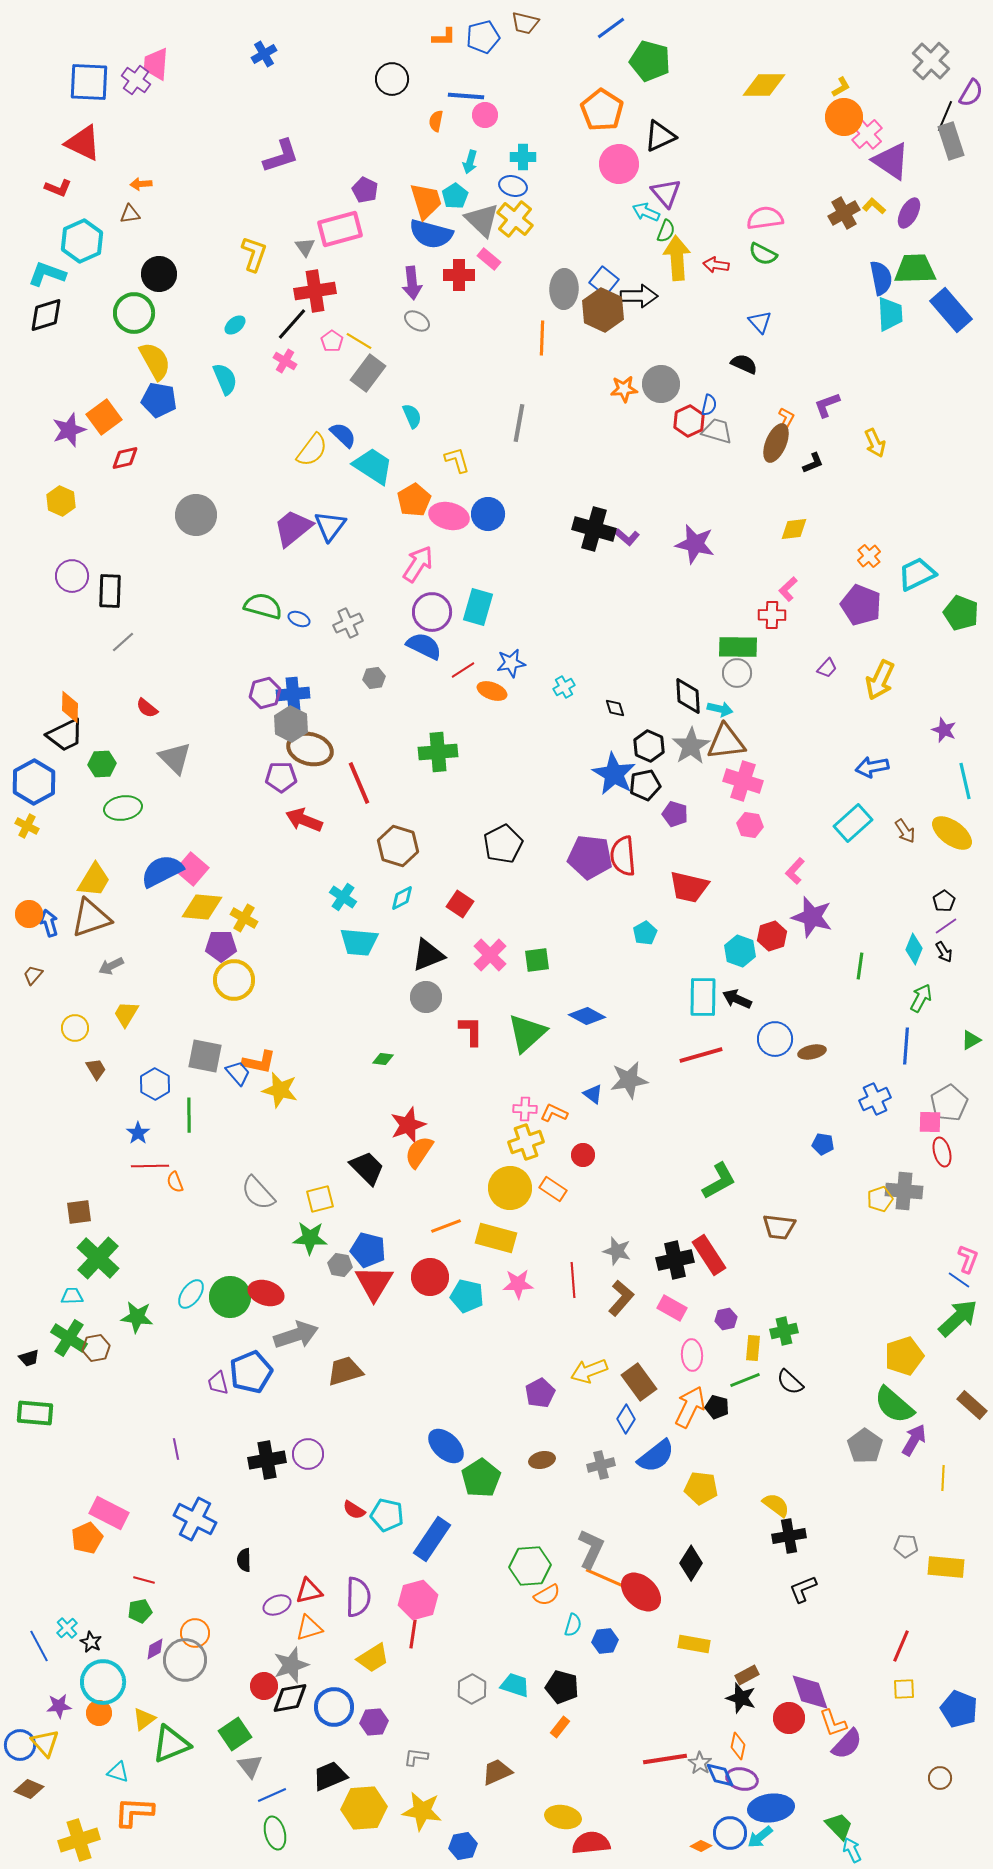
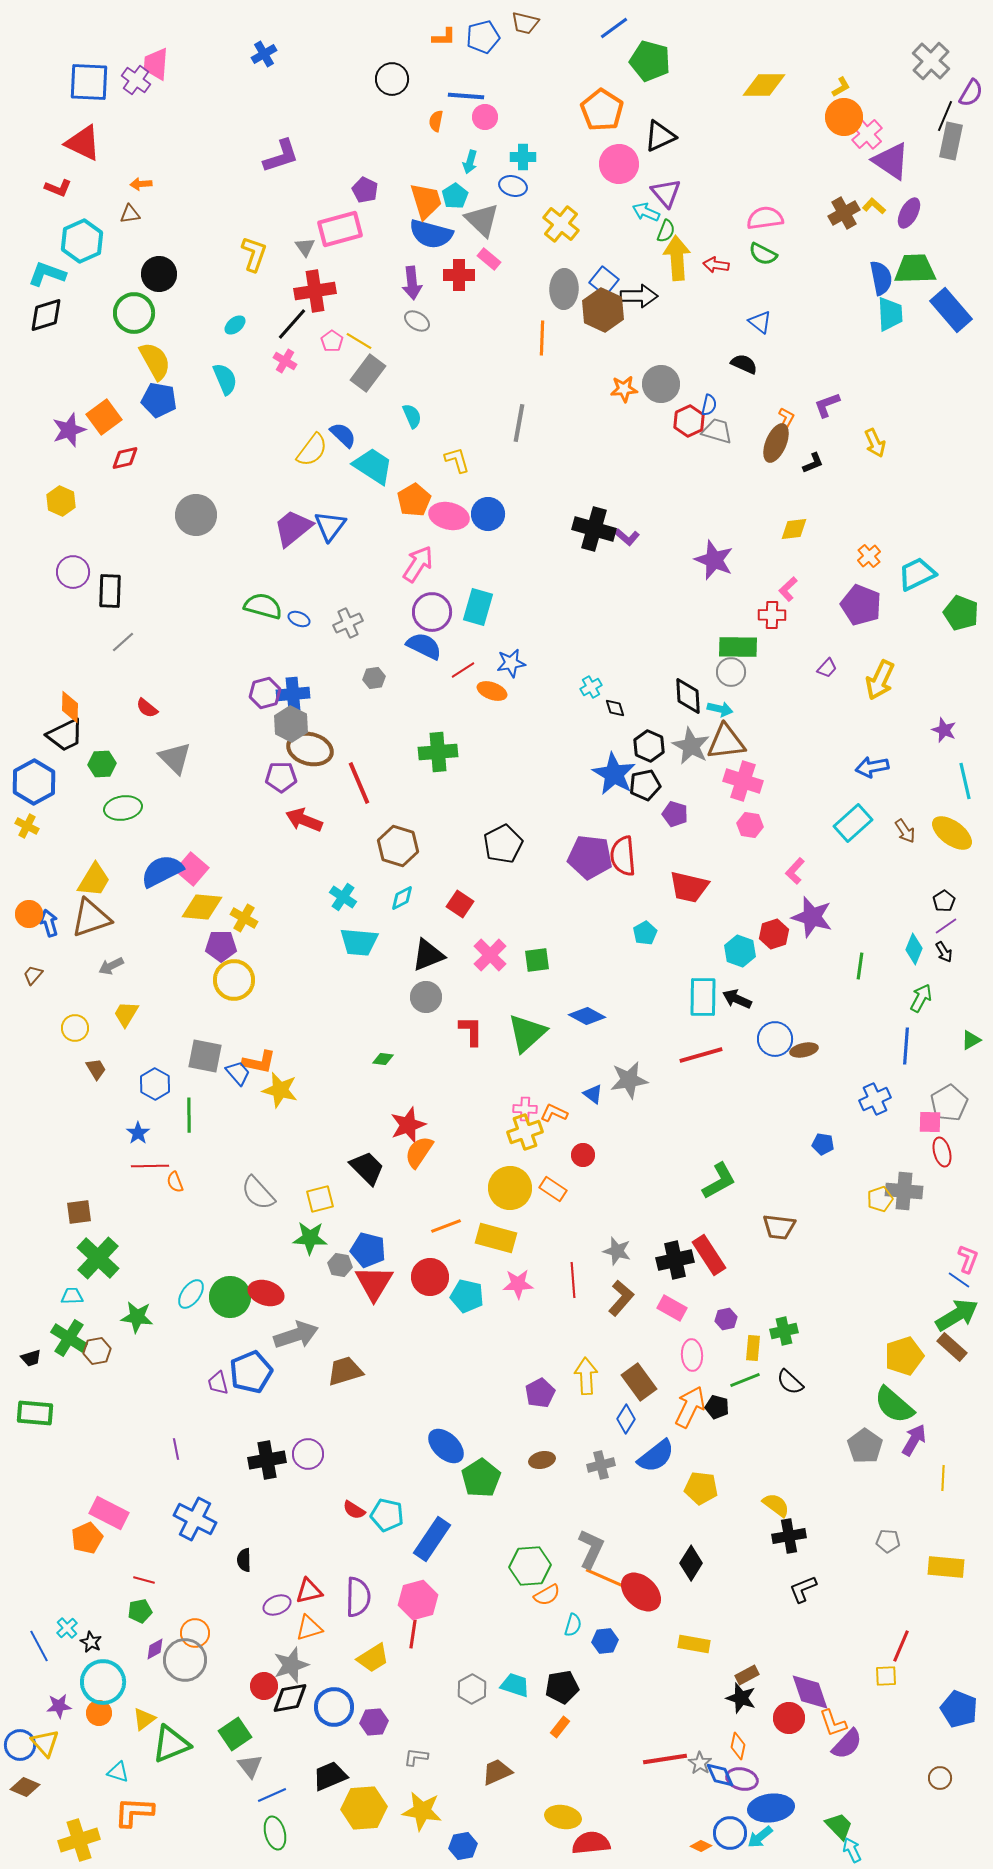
blue line at (611, 28): moved 3 px right
pink circle at (485, 115): moved 2 px down
gray rectangle at (951, 141): rotated 30 degrees clockwise
yellow cross at (515, 219): moved 46 px right, 5 px down
blue triangle at (760, 322): rotated 10 degrees counterclockwise
purple star at (695, 544): moved 19 px right, 16 px down; rotated 9 degrees clockwise
purple circle at (72, 576): moved 1 px right, 4 px up
gray circle at (737, 673): moved 6 px left, 1 px up
cyan cross at (564, 687): moved 27 px right
gray star at (691, 746): rotated 12 degrees counterclockwise
red hexagon at (772, 936): moved 2 px right, 2 px up
brown ellipse at (812, 1052): moved 8 px left, 2 px up
yellow cross at (526, 1142): moved 1 px left, 10 px up
green arrow at (958, 1318): moved 1 px left, 3 px up; rotated 12 degrees clockwise
brown hexagon at (96, 1348): moved 1 px right, 3 px down
black trapezoid at (29, 1358): moved 2 px right
yellow arrow at (589, 1371): moved 3 px left, 5 px down; rotated 108 degrees clockwise
brown rectangle at (972, 1405): moved 20 px left, 58 px up
gray pentagon at (906, 1546): moved 18 px left, 5 px up
black pentagon at (562, 1687): rotated 24 degrees counterclockwise
yellow square at (904, 1689): moved 18 px left, 13 px up
brown diamond at (29, 1789): moved 4 px left, 2 px up
